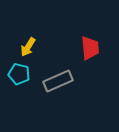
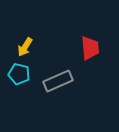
yellow arrow: moved 3 px left
